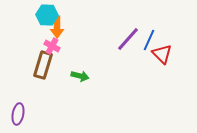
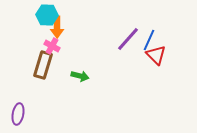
red triangle: moved 6 px left, 1 px down
